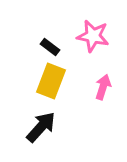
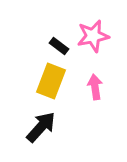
pink star: rotated 24 degrees counterclockwise
black rectangle: moved 9 px right, 1 px up
pink arrow: moved 8 px left; rotated 25 degrees counterclockwise
